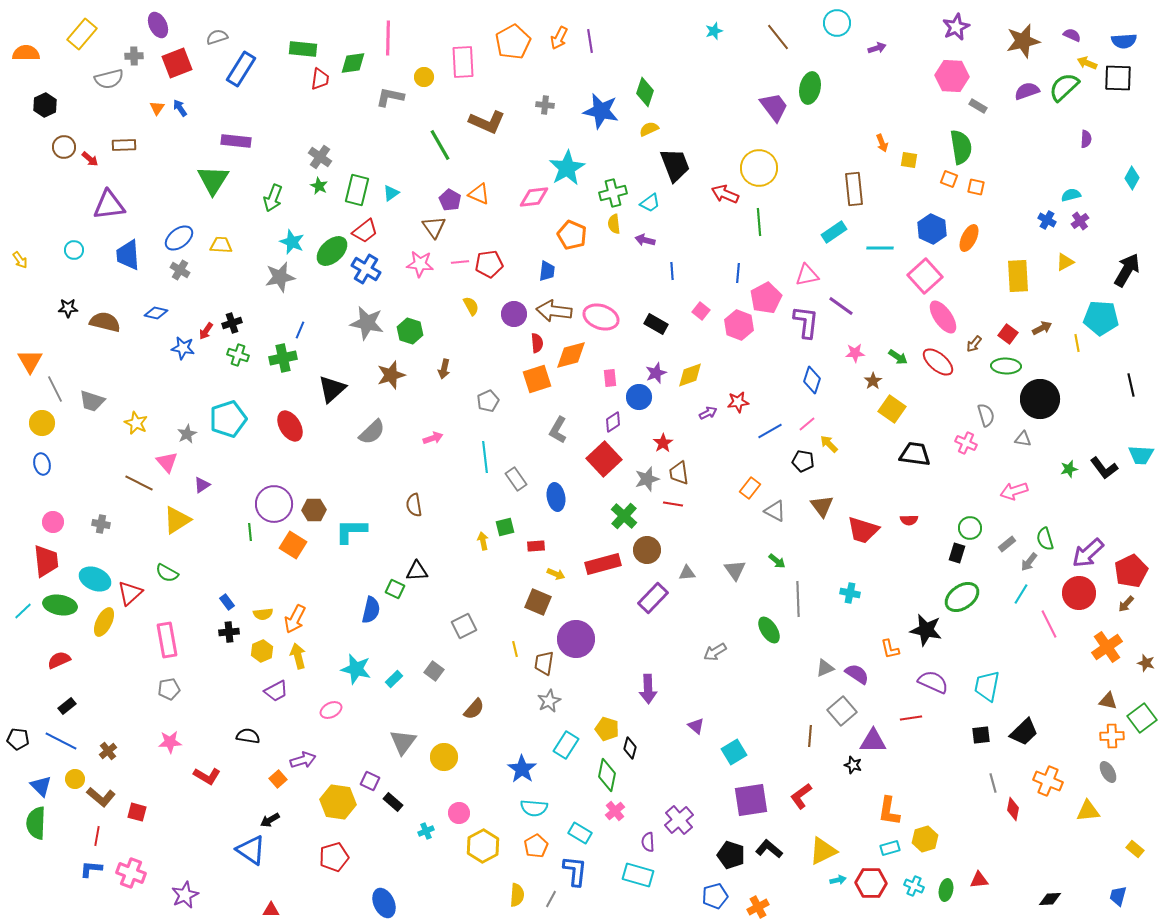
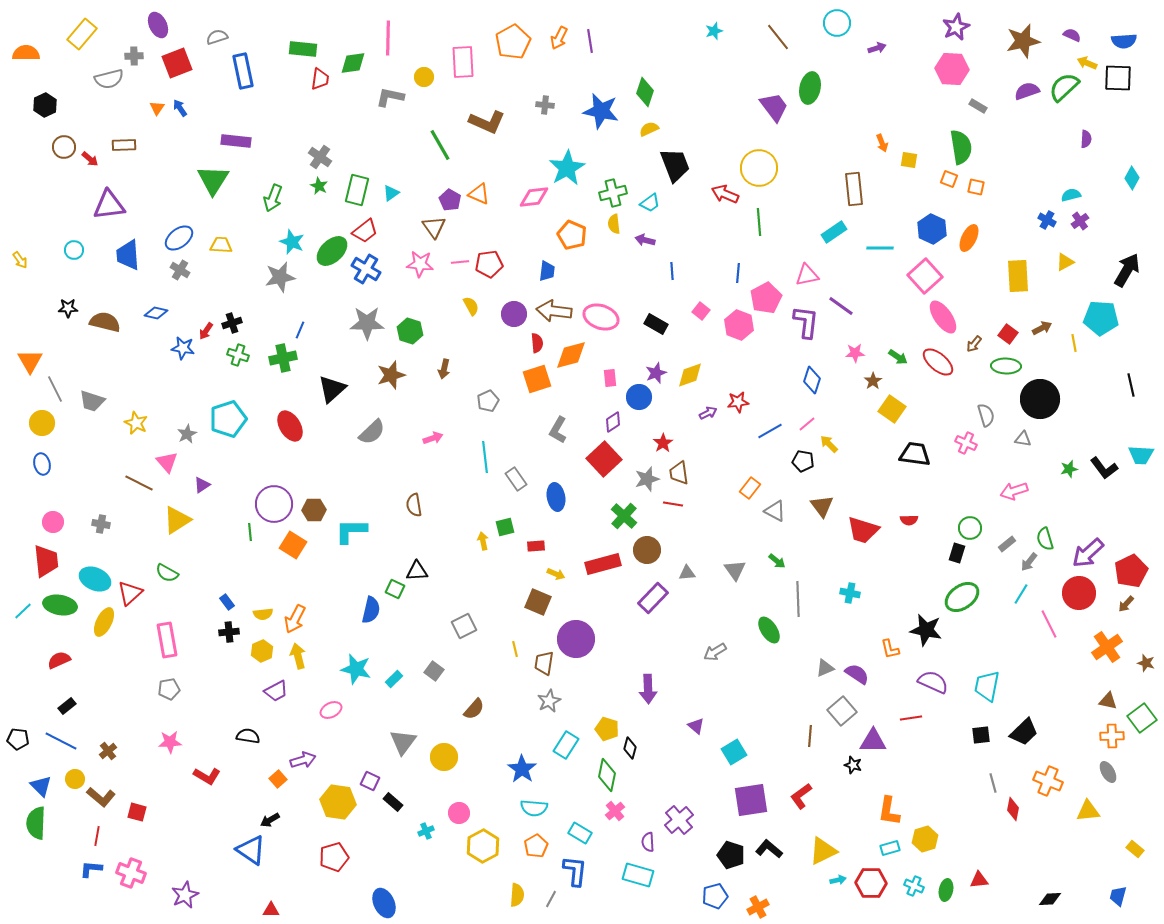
blue rectangle at (241, 69): moved 2 px right, 2 px down; rotated 44 degrees counterclockwise
pink hexagon at (952, 76): moved 7 px up
gray star at (367, 323): rotated 12 degrees counterclockwise
yellow line at (1077, 343): moved 3 px left
